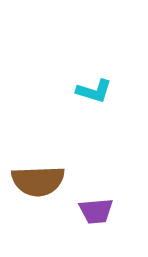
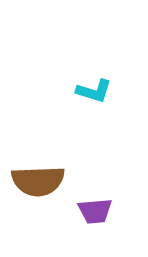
purple trapezoid: moved 1 px left
